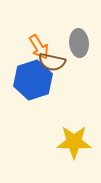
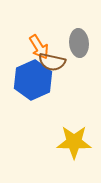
blue hexagon: rotated 6 degrees counterclockwise
